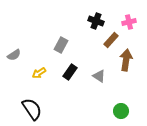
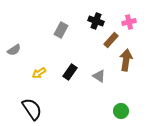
gray rectangle: moved 15 px up
gray semicircle: moved 5 px up
